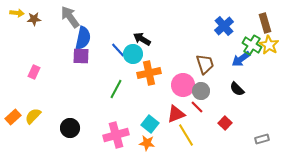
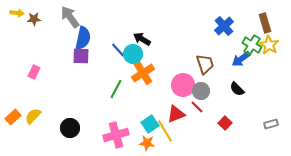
orange cross: moved 6 px left; rotated 20 degrees counterclockwise
cyan square: rotated 18 degrees clockwise
yellow line: moved 21 px left, 4 px up
gray rectangle: moved 9 px right, 15 px up
